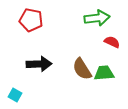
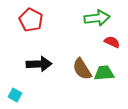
red pentagon: rotated 15 degrees clockwise
